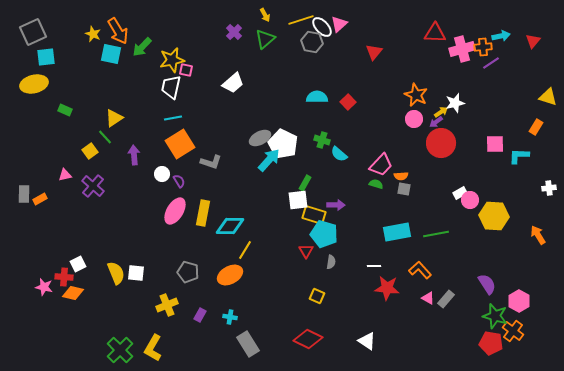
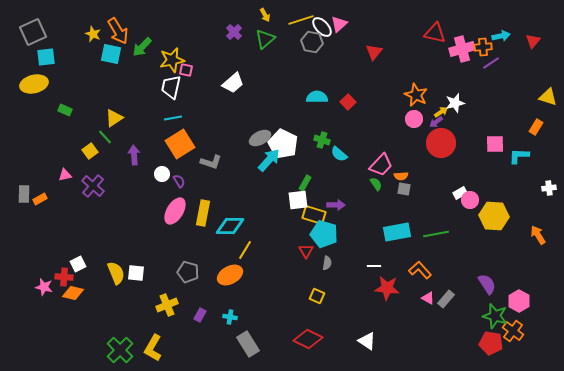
red triangle at (435, 33): rotated 10 degrees clockwise
green semicircle at (376, 184): rotated 40 degrees clockwise
gray semicircle at (331, 262): moved 4 px left, 1 px down
